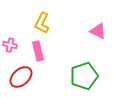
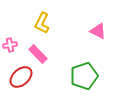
pink cross: rotated 24 degrees counterclockwise
pink rectangle: moved 3 px down; rotated 30 degrees counterclockwise
